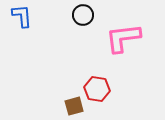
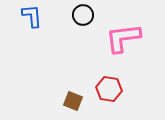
blue L-shape: moved 10 px right
red hexagon: moved 12 px right
brown square: moved 1 px left, 5 px up; rotated 36 degrees clockwise
